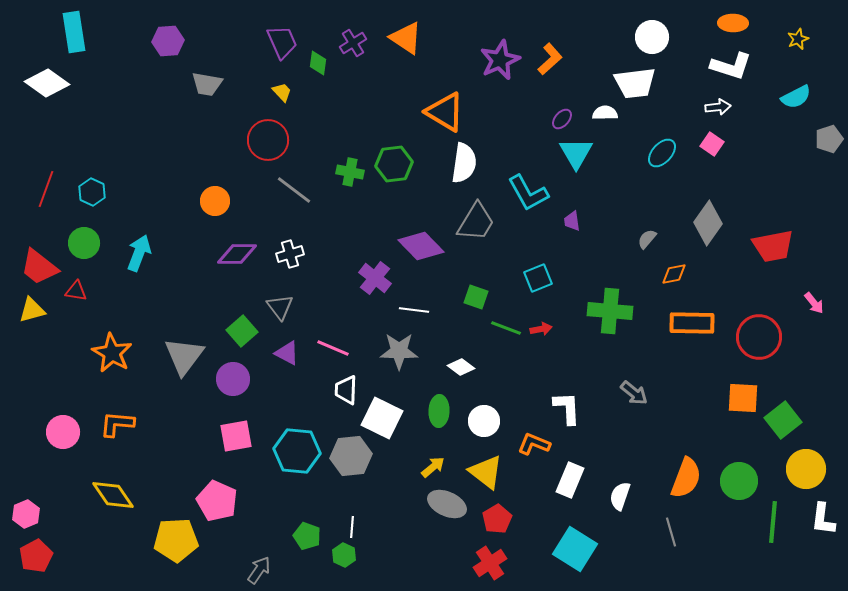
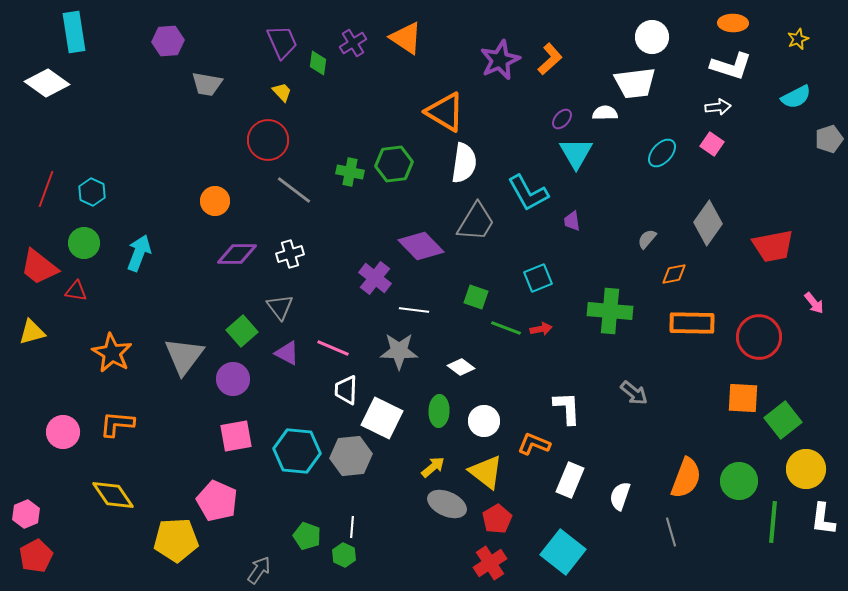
yellow triangle at (32, 310): moved 22 px down
cyan square at (575, 549): moved 12 px left, 3 px down; rotated 6 degrees clockwise
